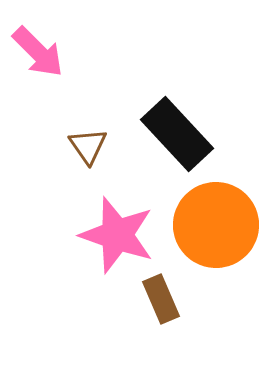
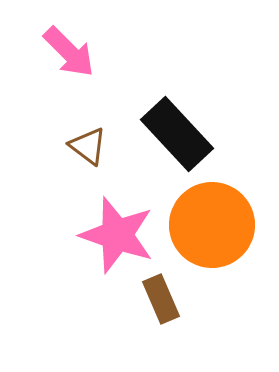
pink arrow: moved 31 px right
brown triangle: rotated 18 degrees counterclockwise
orange circle: moved 4 px left
